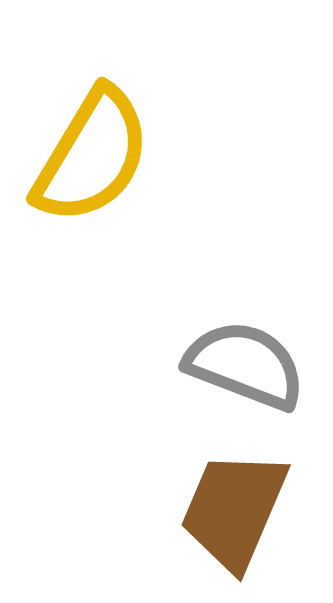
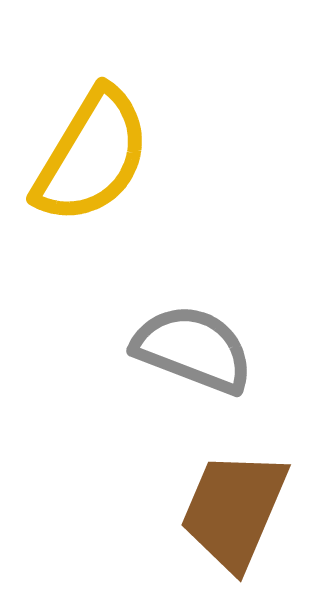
gray semicircle: moved 52 px left, 16 px up
